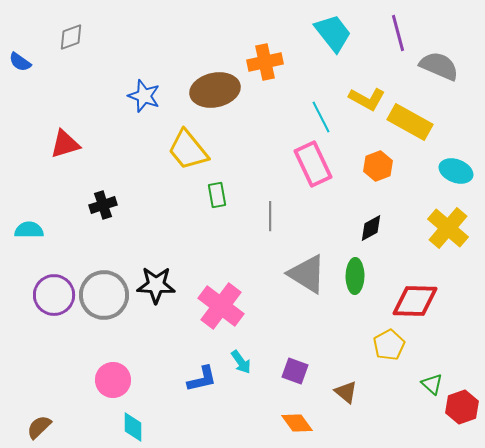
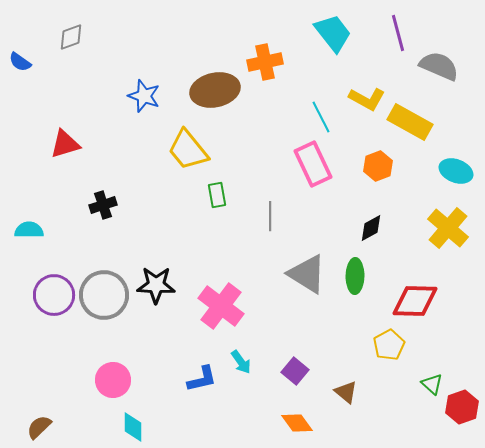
purple square: rotated 20 degrees clockwise
